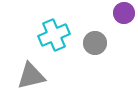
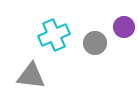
purple circle: moved 14 px down
gray triangle: rotated 20 degrees clockwise
